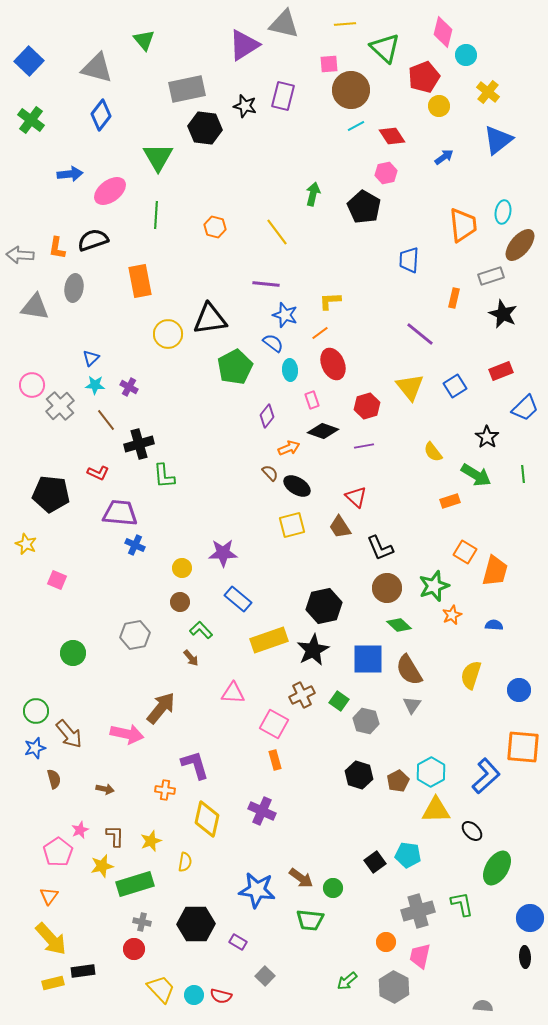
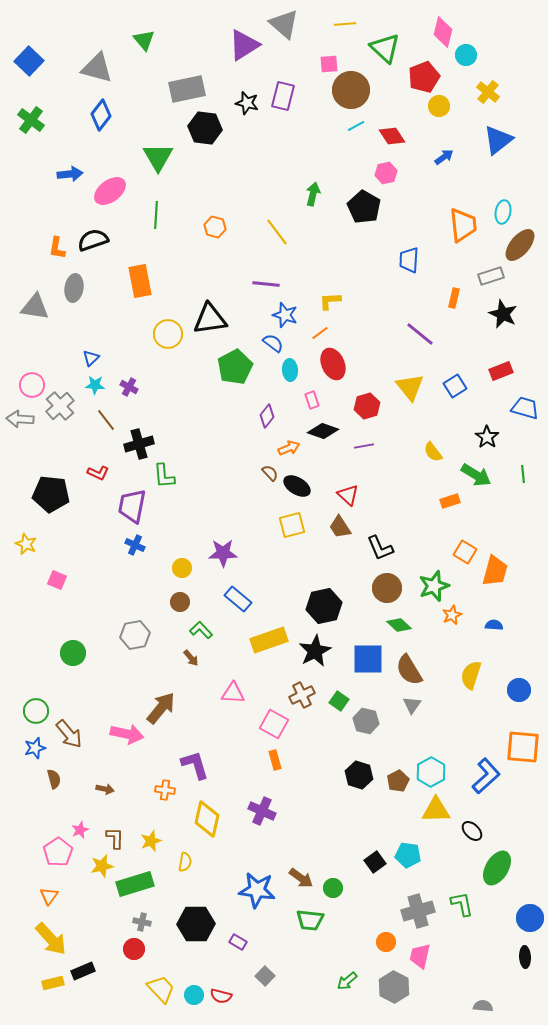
gray triangle at (284, 24): rotated 28 degrees clockwise
black star at (245, 106): moved 2 px right, 3 px up
gray arrow at (20, 255): moved 164 px down
blue trapezoid at (525, 408): rotated 120 degrees counterclockwise
red triangle at (356, 497): moved 8 px left, 2 px up
purple trapezoid at (120, 513): moved 12 px right, 7 px up; rotated 84 degrees counterclockwise
black star at (313, 650): moved 2 px right, 1 px down
brown L-shape at (115, 836): moved 2 px down
black rectangle at (83, 971): rotated 15 degrees counterclockwise
